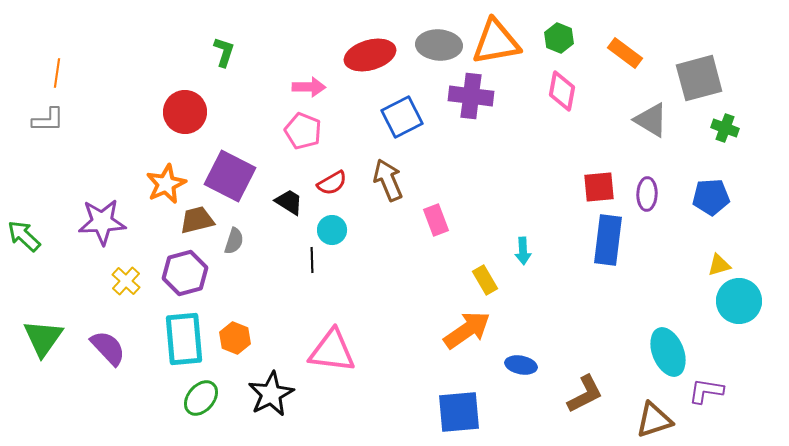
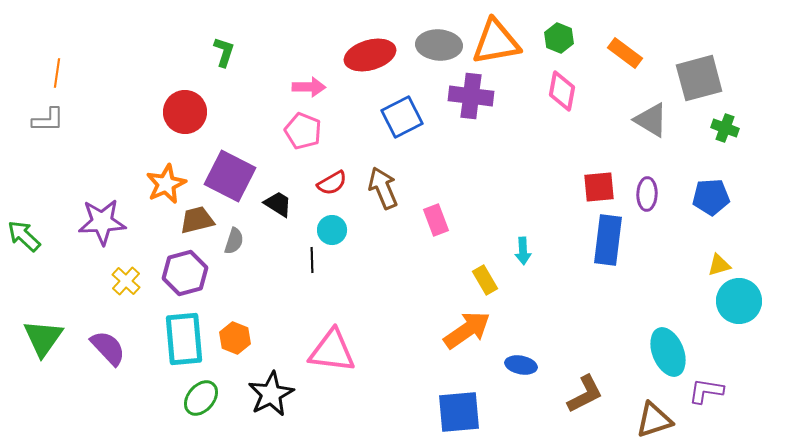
brown arrow at (388, 180): moved 5 px left, 8 px down
black trapezoid at (289, 202): moved 11 px left, 2 px down
